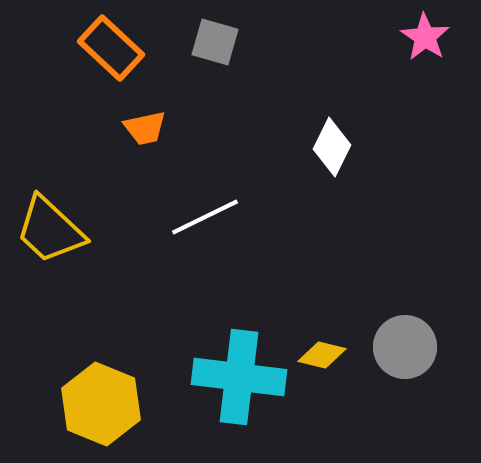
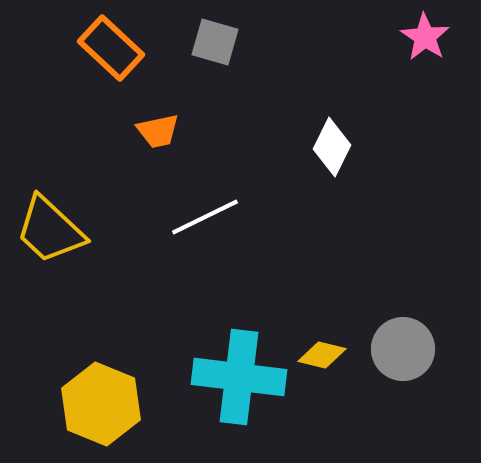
orange trapezoid: moved 13 px right, 3 px down
gray circle: moved 2 px left, 2 px down
